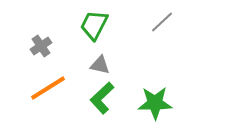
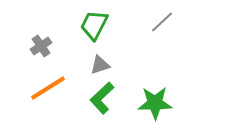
gray triangle: rotated 30 degrees counterclockwise
